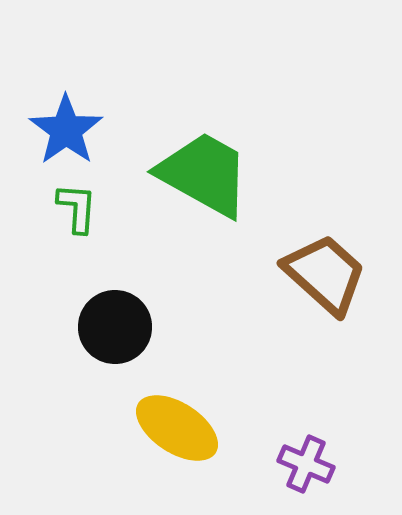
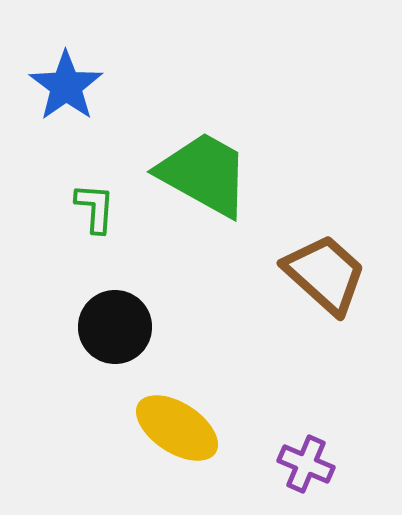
blue star: moved 44 px up
green L-shape: moved 18 px right
